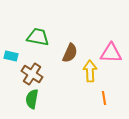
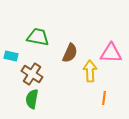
orange line: rotated 16 degrees clockwise
